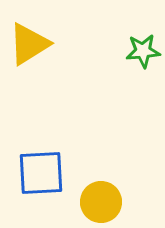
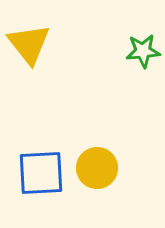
yellow triangle: rotated 36 degrees counterclockwise
yellow circle: moved 4 px left, 34 px up
